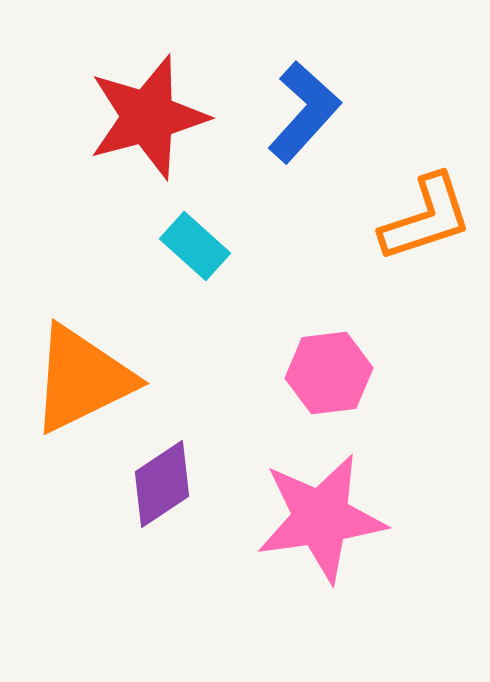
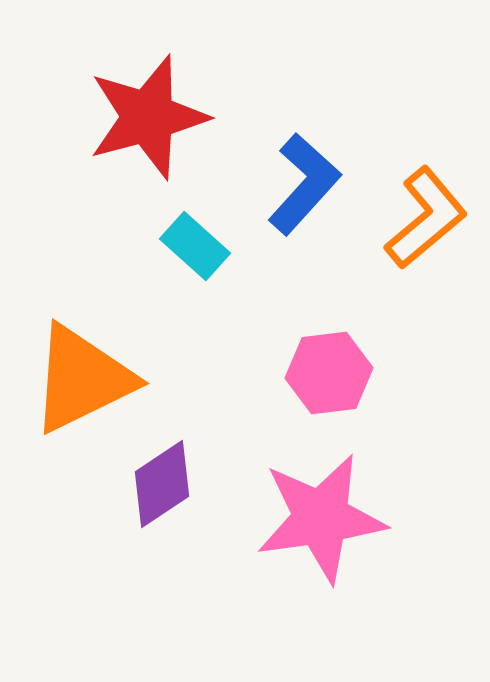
blue L-shape: moved 72 px down
orange L-shape: rotated 22 degrees counterclockwise
